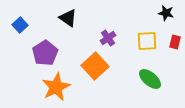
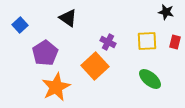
black star: moved 1 px up
purple cross: moved 4 px down; rotated 28 degrees counterclockwise
